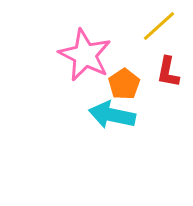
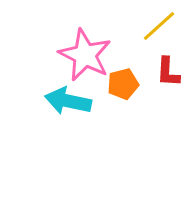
red L-shape: rotated 8 degrees counterclockwise
orange pentagon: moved 1 px left; rotated 20 degrees clockwise
cyan arrow: moved 44 px left, 14 px up
